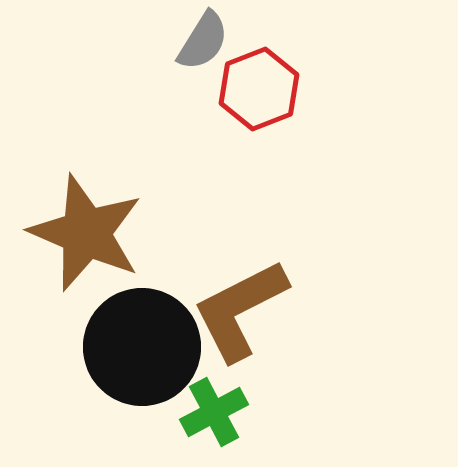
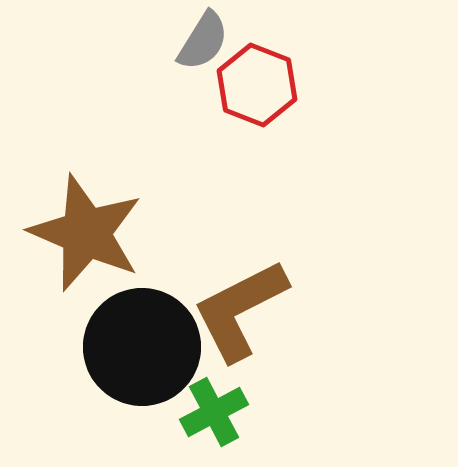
red hexagon: moved 2 px left, 4 px up; rotated 18 degrees counterclockwise
